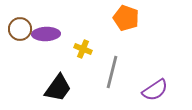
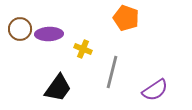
purple ellipse: moved 3 px right
